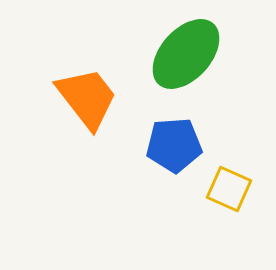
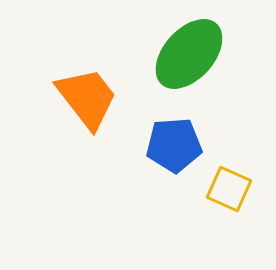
green ellipse: moved 3 px right
